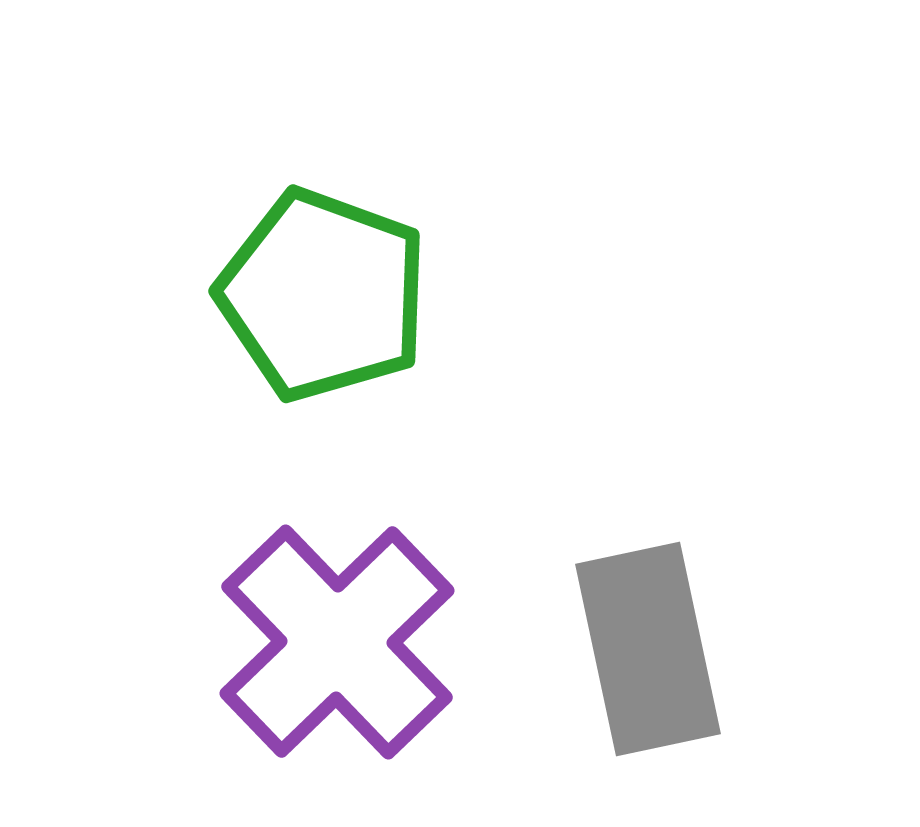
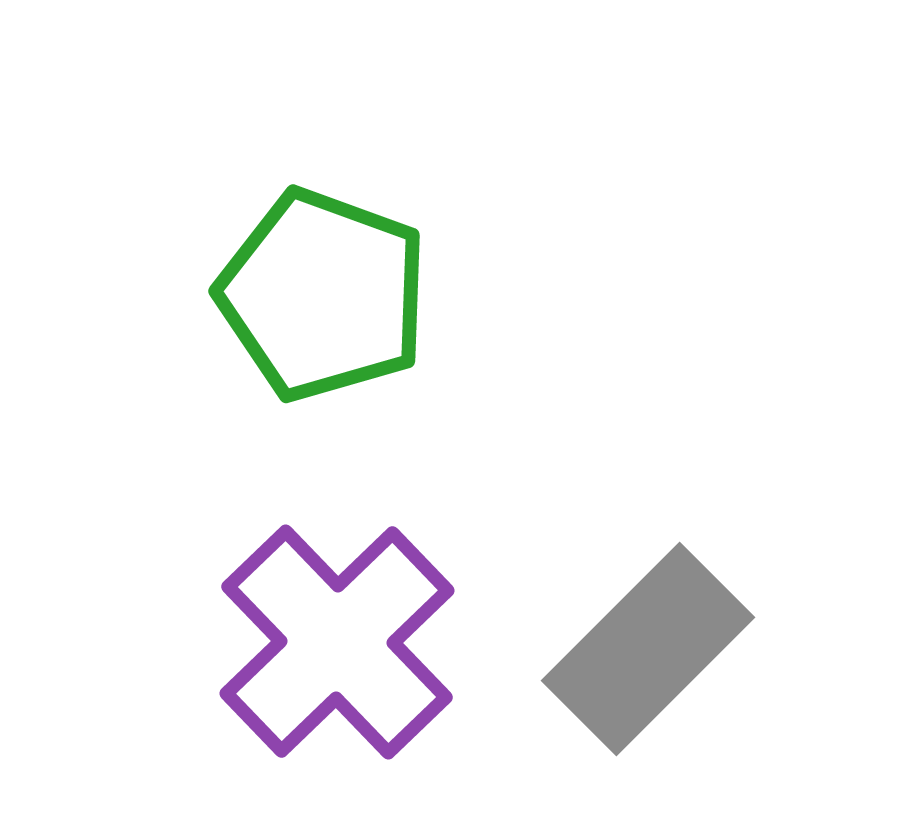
gray rectangle: rotated 57 degrees clockwise
